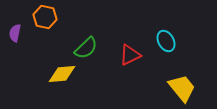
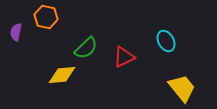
orange hexagon: moved 1 px right
purple semicircle: moved 1 px right, 1 px up
red triangle: moved 6 px left, 2 px down
yellow diamond: moved 1 px down
